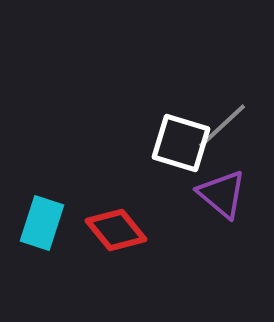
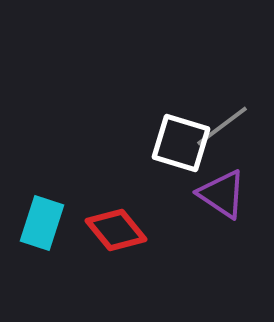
gray line: rotated 6 degrees clockwise
purple triangle: rotated 6 degrees counterclockwise
